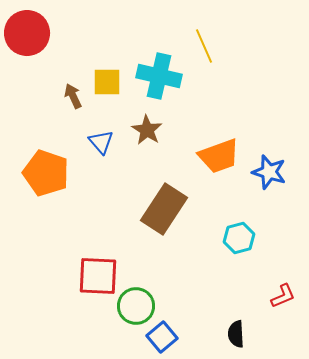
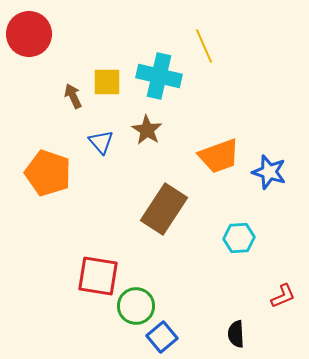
red circle: moved 2 px right, 1 px down
orange pentagon: moved 2 px right
cyan hexagon: rotated 12 degrees clockwise
red square: rotated 6 degrees clockwise
